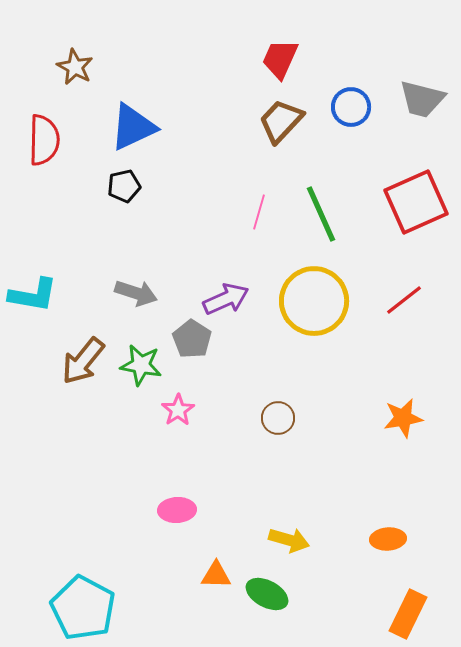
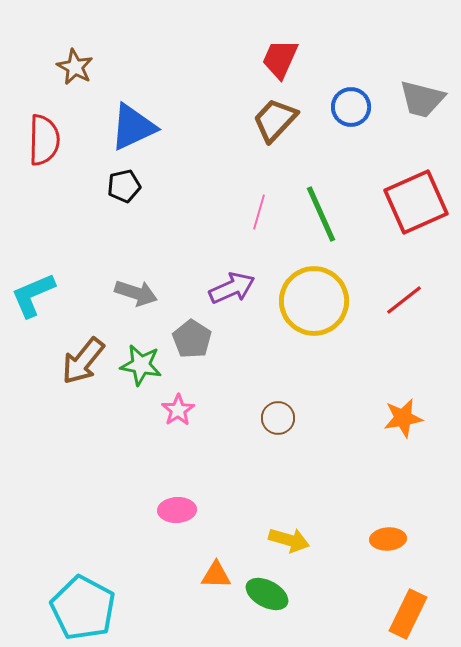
brown trapezoid: moved 6 px left, 1 px up
cyan L-shape: rotated 147 degrees clockwise
purple arrow: moved 6 px right, 11 px up
